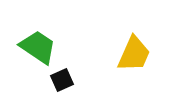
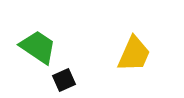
black square: moved 2 px right
